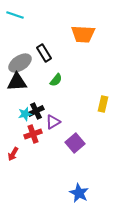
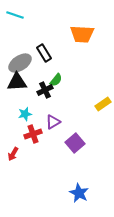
orange trapezoid: moved 1 px left
yellow rectangle: rotated 42 degrees clockwise
black cross: moved 9 px right, 21 px up
